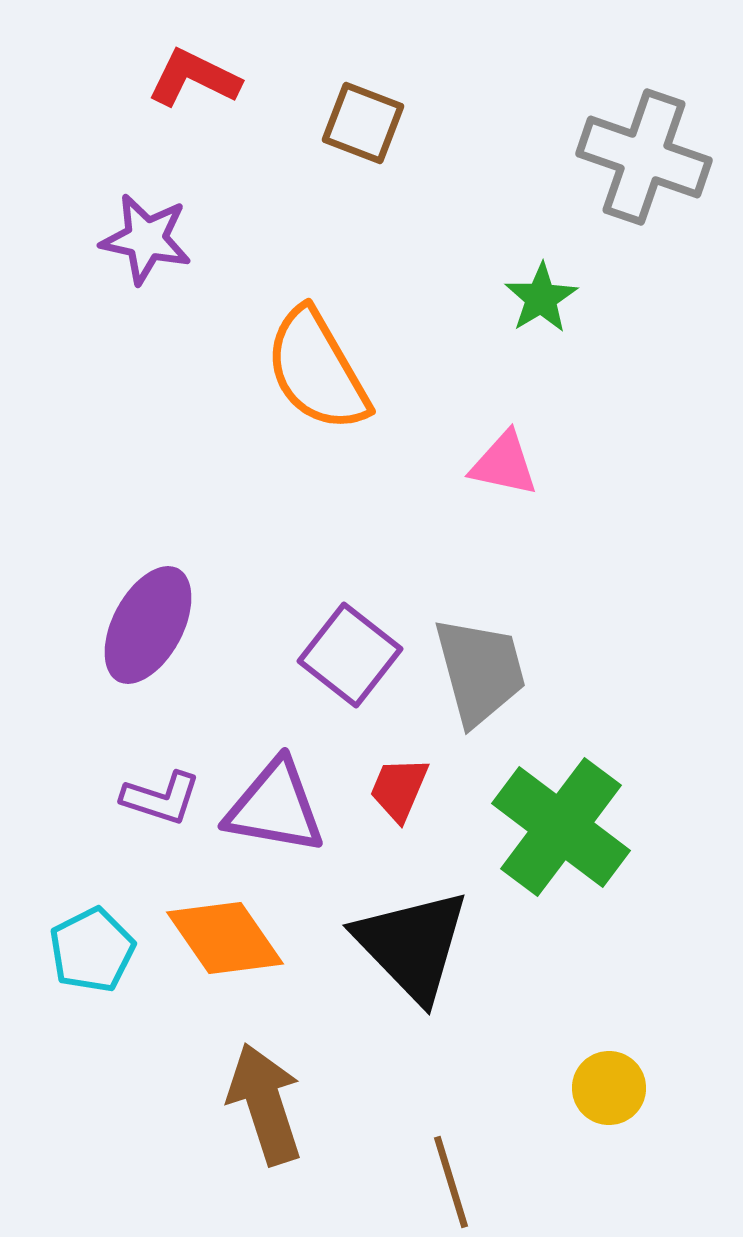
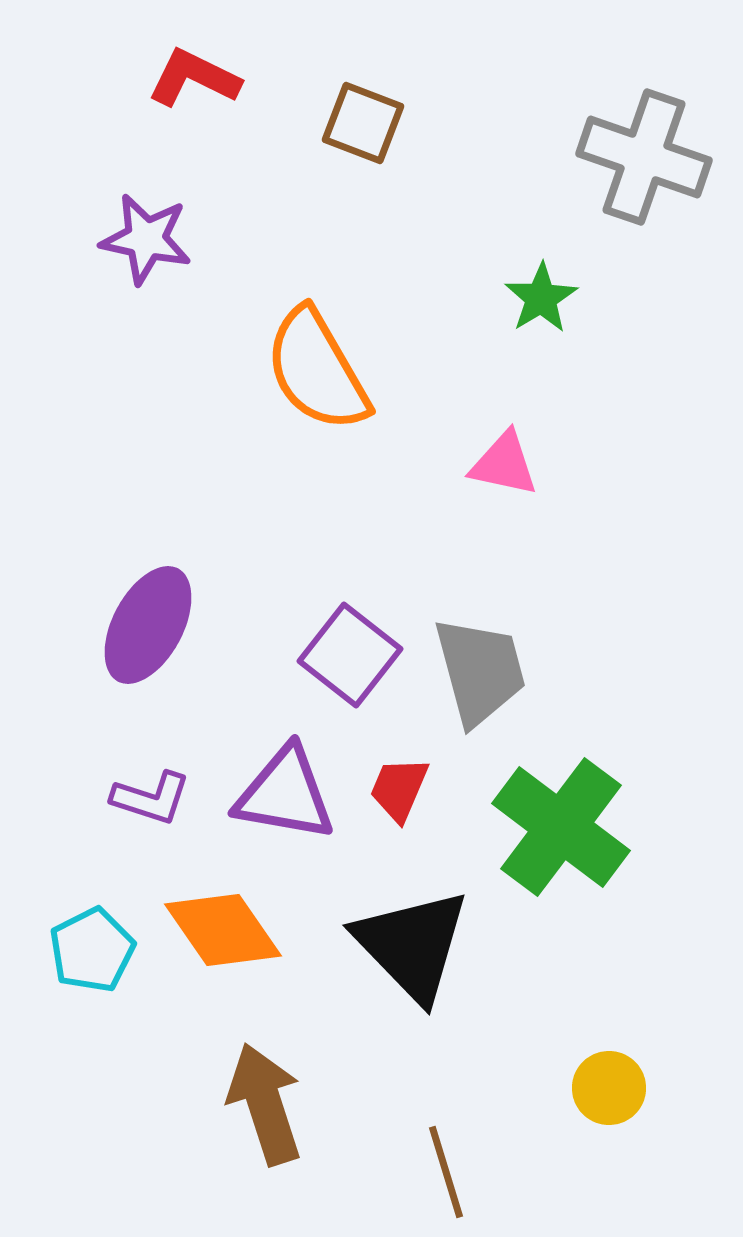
purple L-shape: moved 10 px left
purple triangle: moved 10 px right, 13 px up
orange diamond: moved 2 px left, 8 px up
brown line: moved 5 px left, 10 px up
